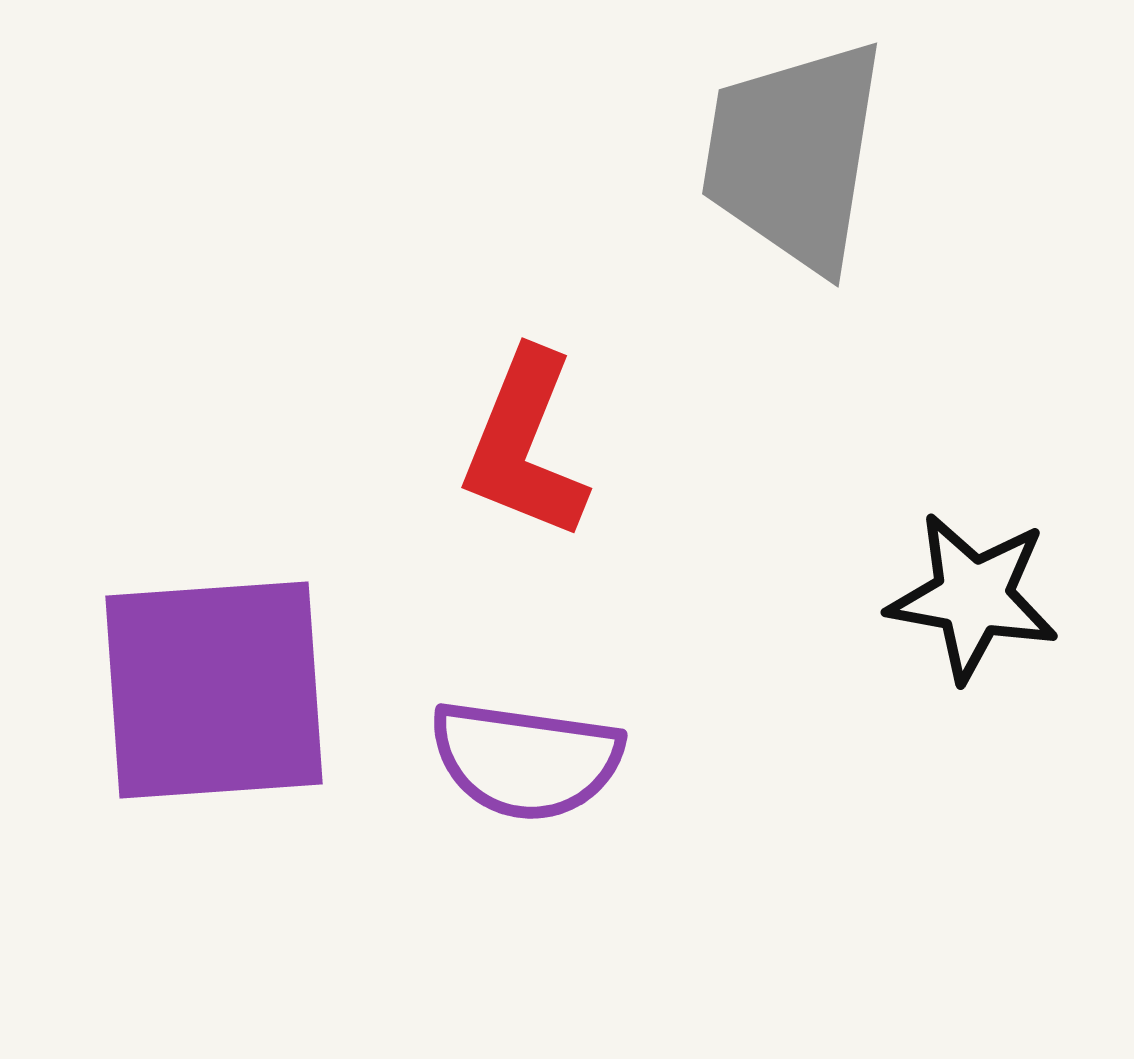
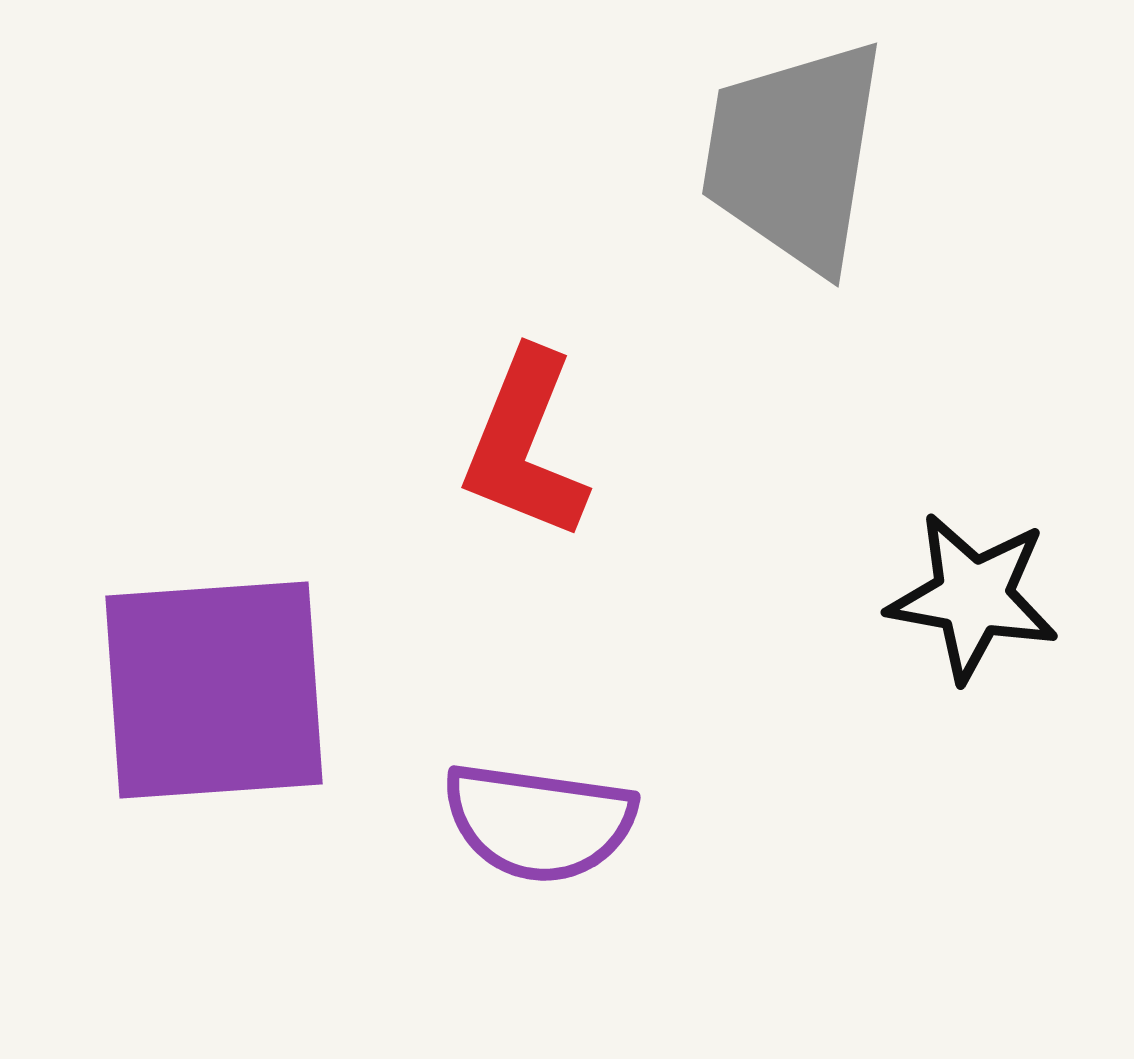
purple semicircle: moved 13 px right, 62 px down
